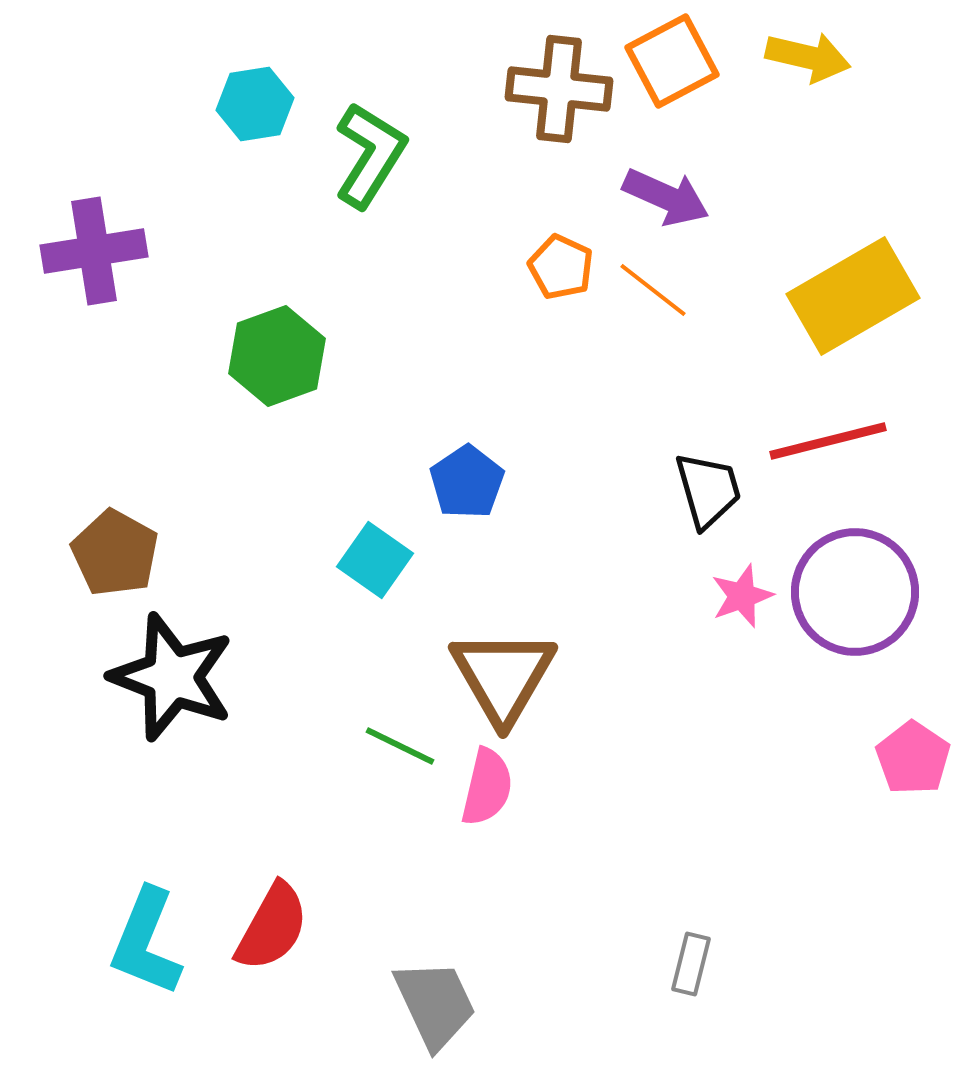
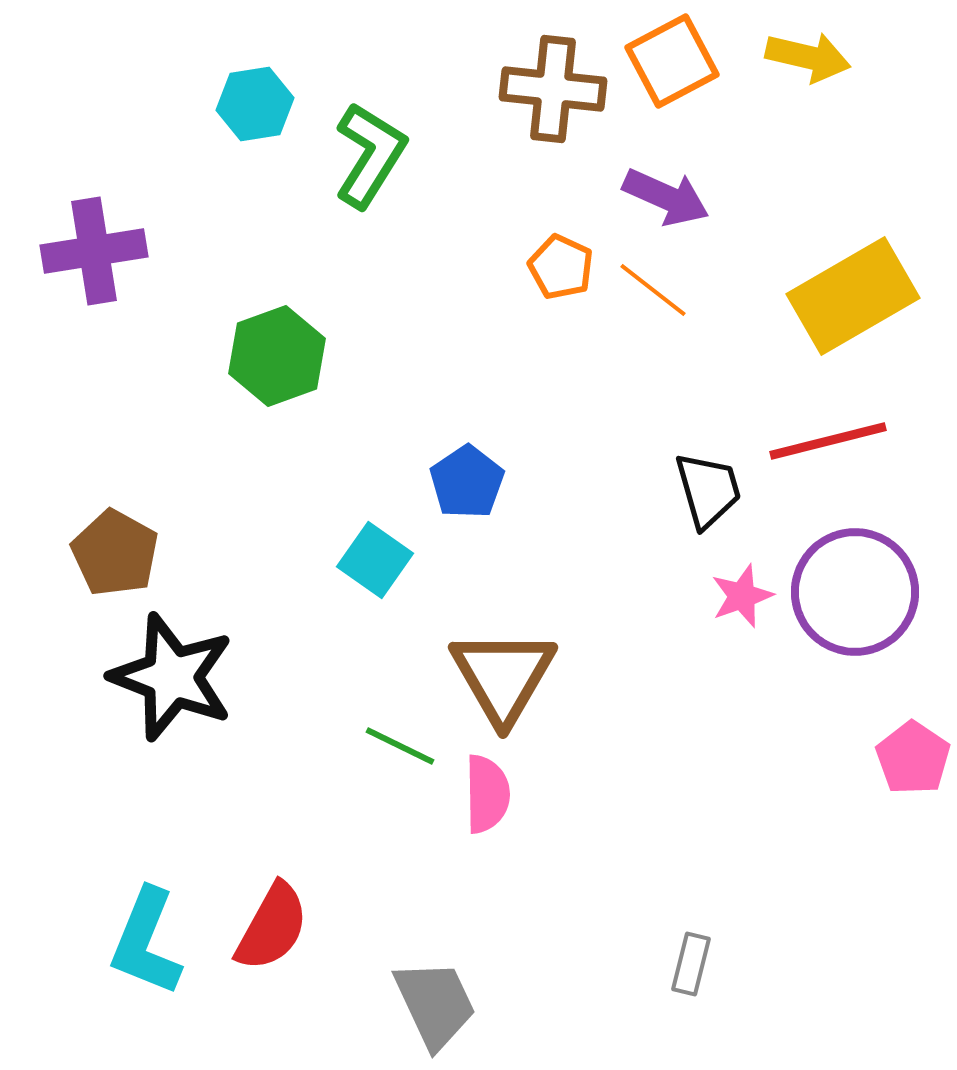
brown cross: moved 6 px left
pink semicircle: moved 7 px down; rotated 14 degrees counterclockwise
